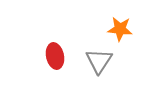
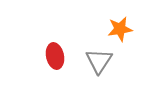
orange star: rotated 15 degrees counterclockwise
